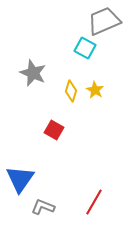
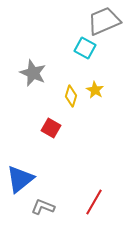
yellow diamond: moved 5 px down
red square: moved 3 px left, 2 px up
blue triangle: rotated 16 degrees clockwise
